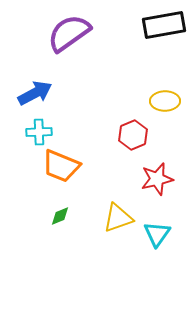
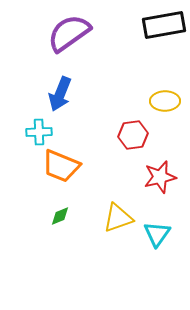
blue arrow: moved 25 px right, 1 px down; rotated 140 degrees clockwise
red hexagon: rotated 16 degrees clockwise
red star: moved 3 px right, 2 px up
